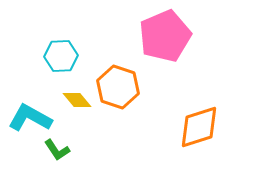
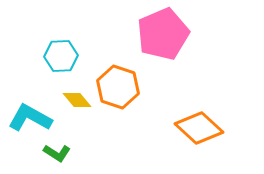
pink pentagon: moved 2 px left, 2 px up
orange diamond: moved 1 px down; rotated 60 degrees clockwise
green L-shape: moved 3 px down; rotated 24 degrees counterclockwise
